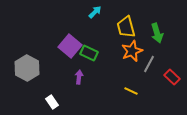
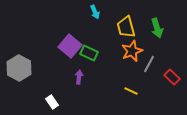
cyan arrow: rotated 112 degrees clockwise
green arrow: moved 5 px up
gray hexagon: moved 8 px left
